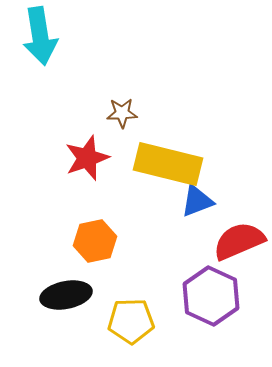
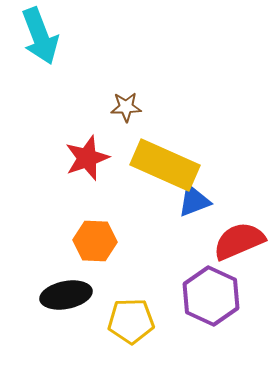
cyan arrow: rotated 12 degrees counterclockwise
brown star: moved 4 px right, 6 px up
yellow rectangle: moved 3 px left, 1 px down; rotated 10 degrees clockwise
blue triangle: moved 3 px left
orange hexagon: rotated 15 degrees clockwise
